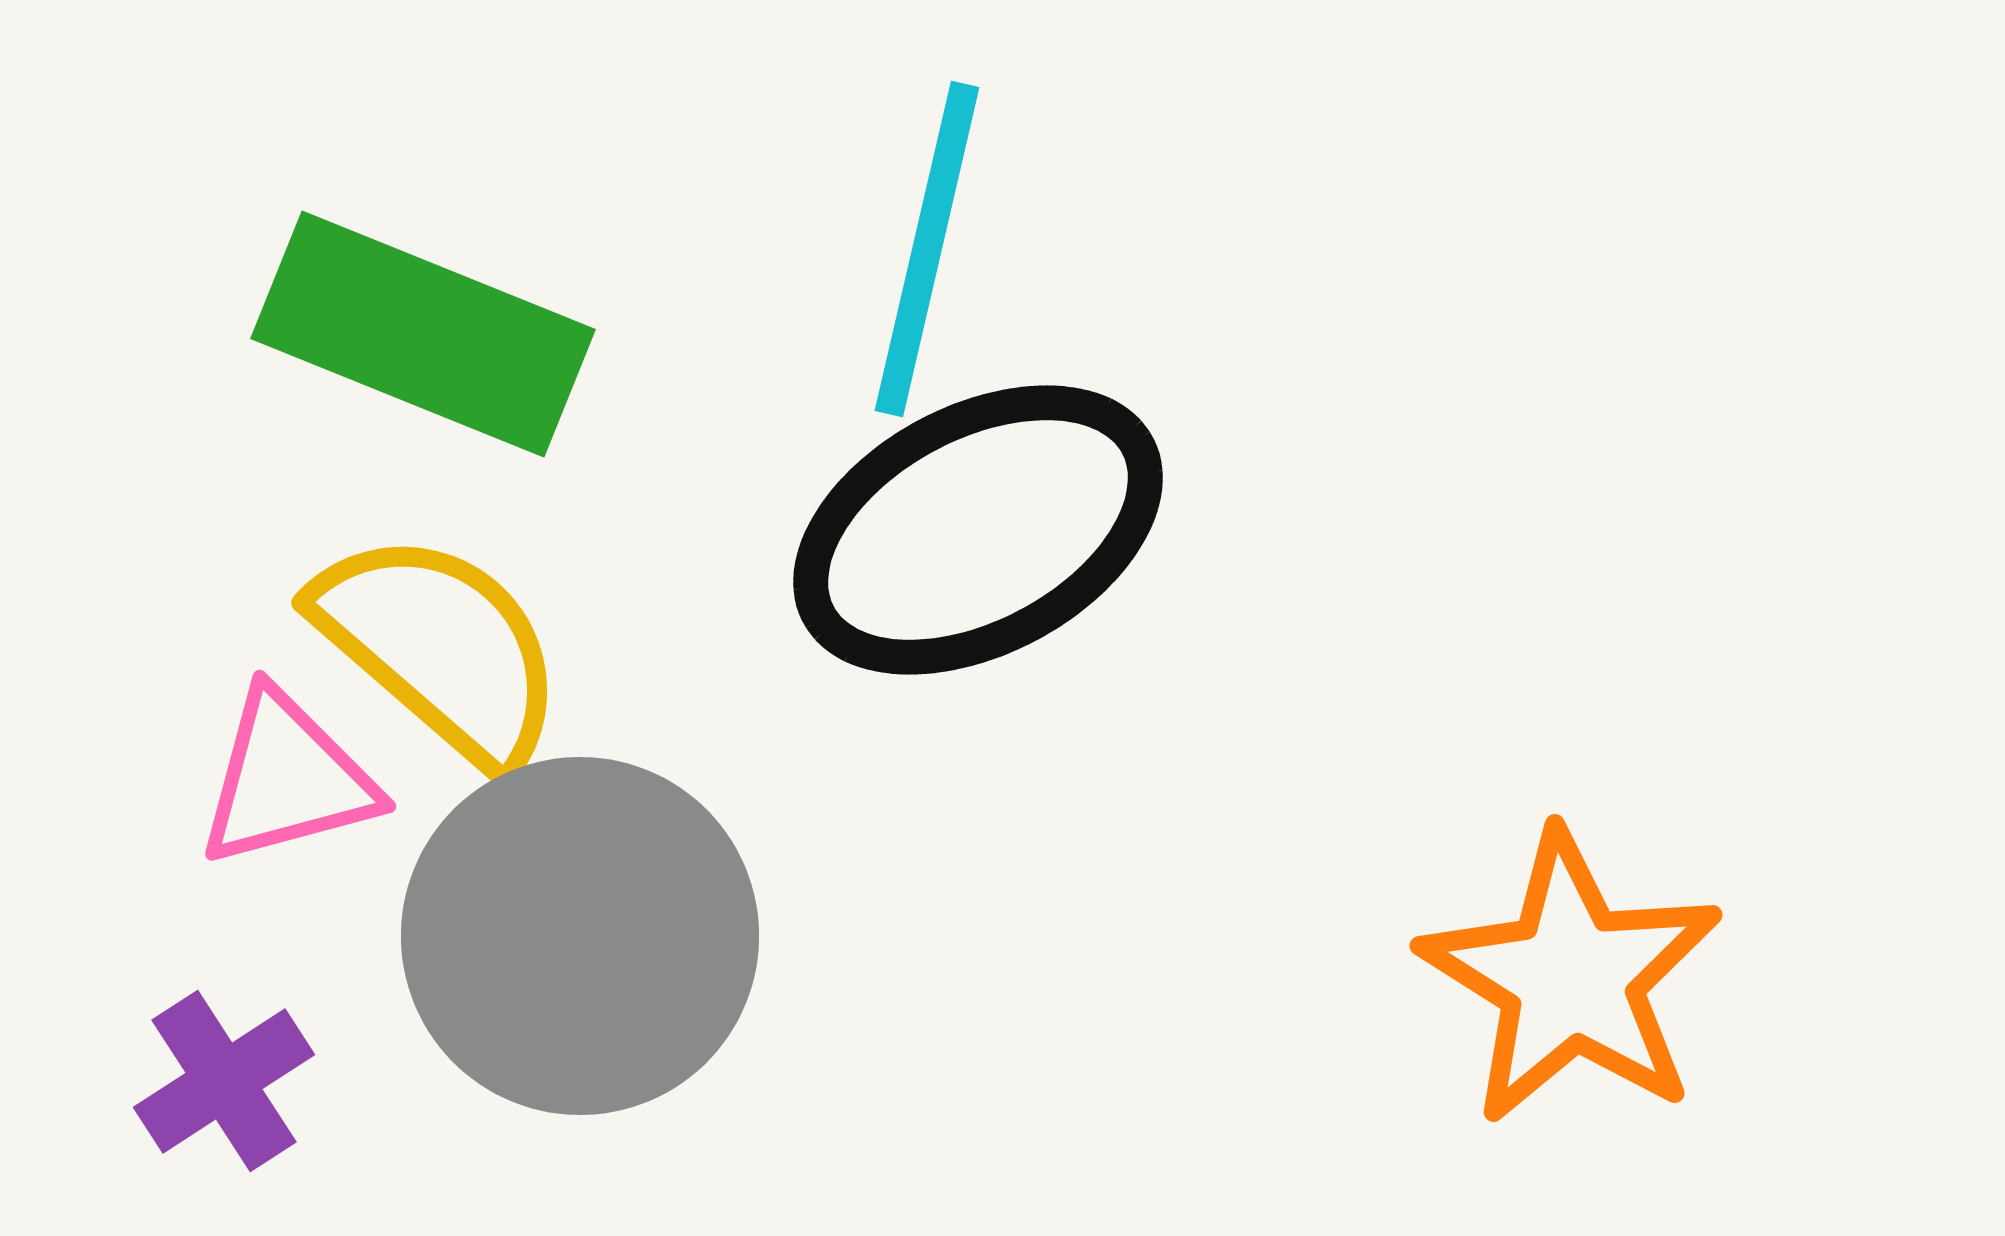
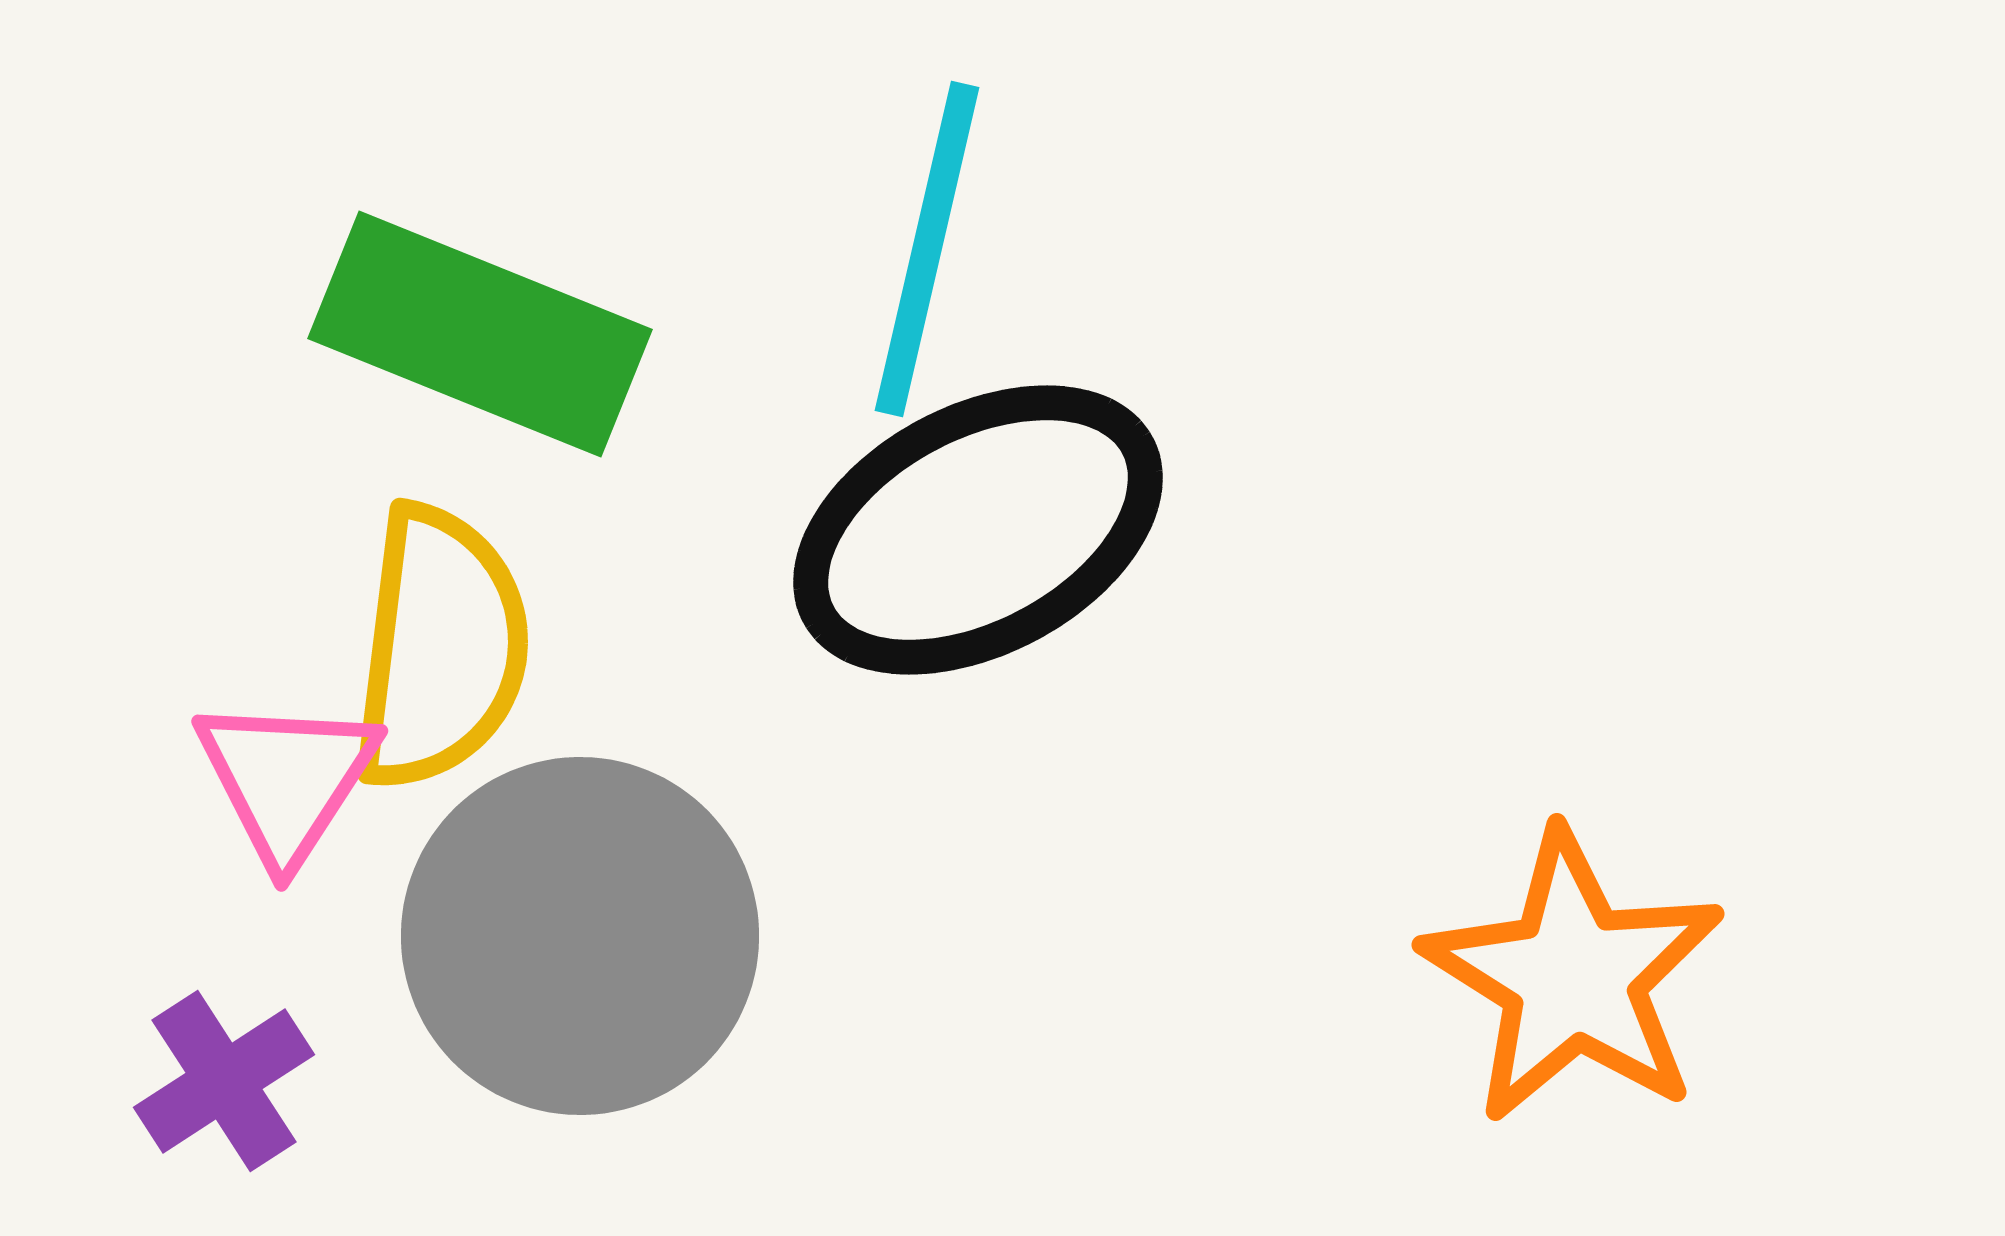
green rectangle: moved 57 px right
yellow semicircle: rotated 56 degrees clockwise
pink triangle: rotated 42 degrees counterclockwise
orange star: moved 2 px right, 1 px up
